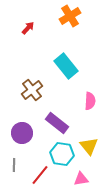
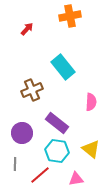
orange cross: rotated 20 degrees clockwise
red arrow: moved 1 px left, 1 px down
cyan rectangle: moved 3 px left, 1 px down
brown cross: rotated 15 degrees clockwise
pink semicircle: moved 1 px right, 1 px down
yellow triangle: moved 2 px right, 3 px down; rotated 12 degrees counterclockwise
cyan hexagon: moved 5 px left, 3 px up
gray line: moved 1 px right, 1 px up
red line: rotated 10 degrees clockwise
pink triangle: moved 5 px left
